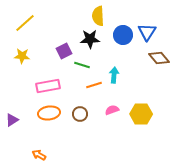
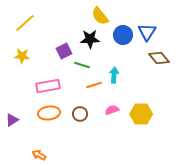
yellow semicircle: moved 2 px right; rotated 36 degrees counterclockwise
